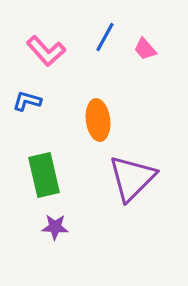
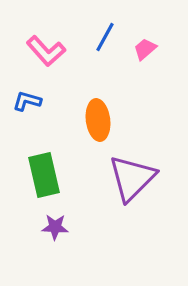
pink trapezoid: rotated 90 degrees clockwise
